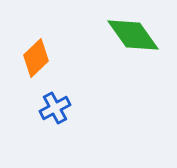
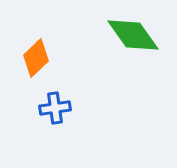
blue cross: rotated 20 degrees clockwise
